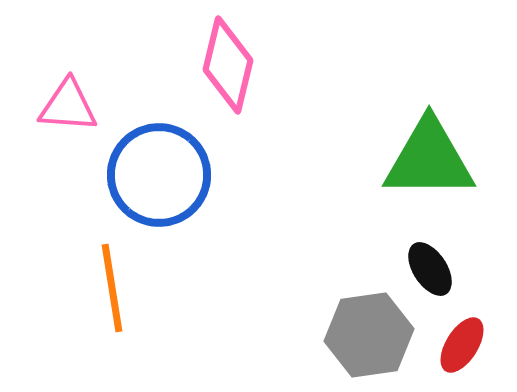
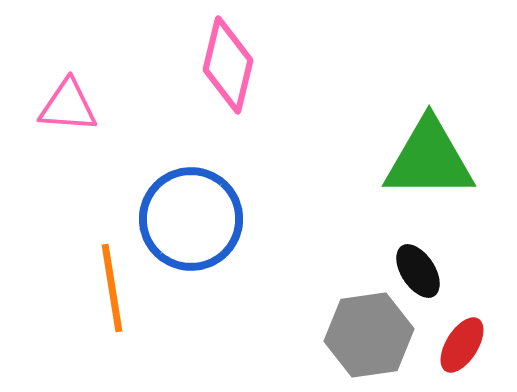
blue circle: moved 32 px right, 44 px down
black ellipse: moved 12 px left, 2 px down
